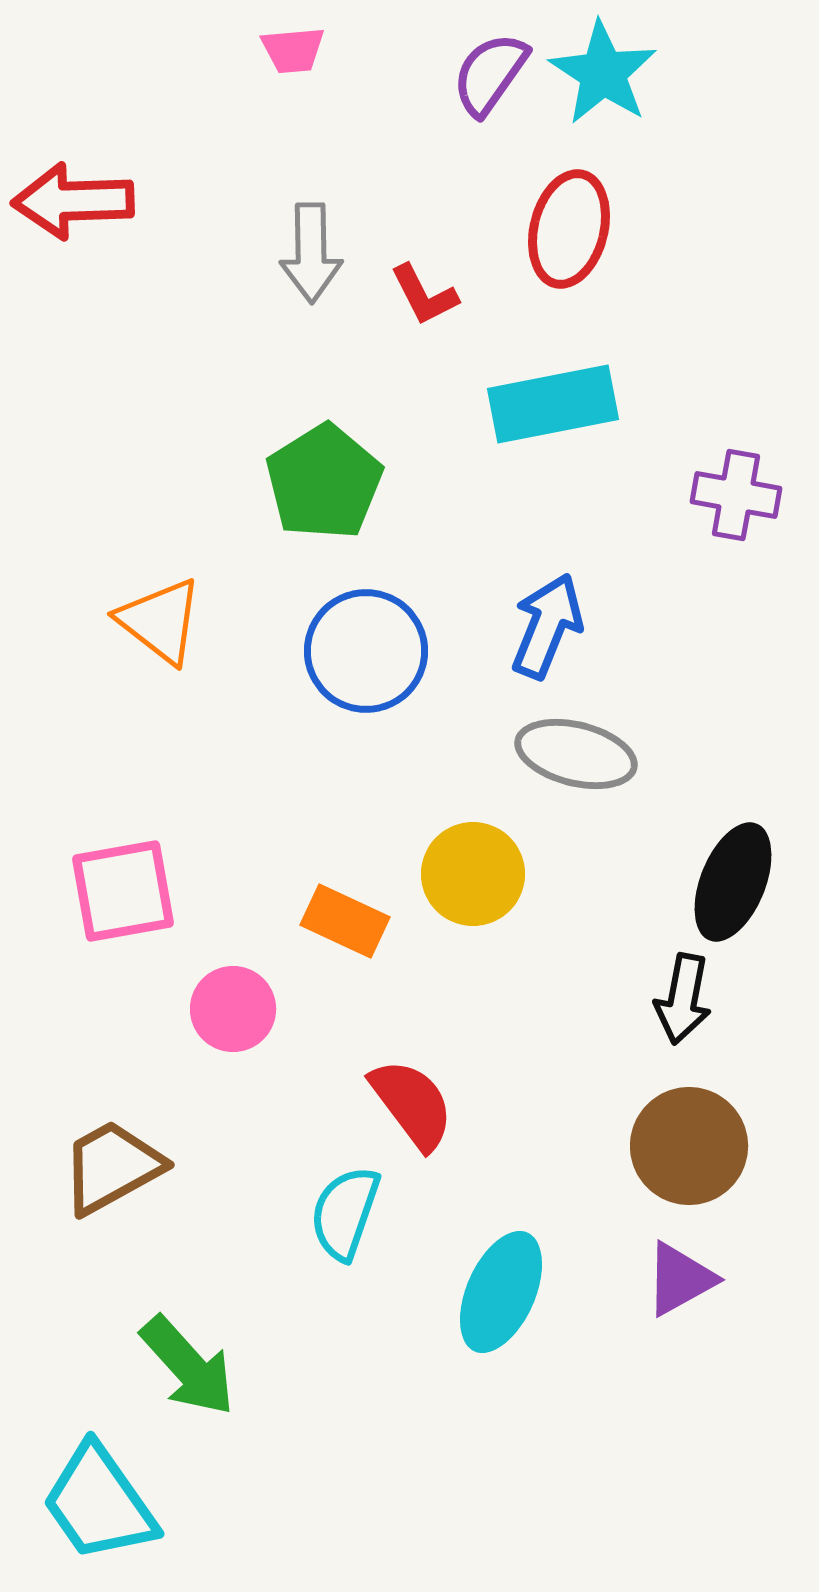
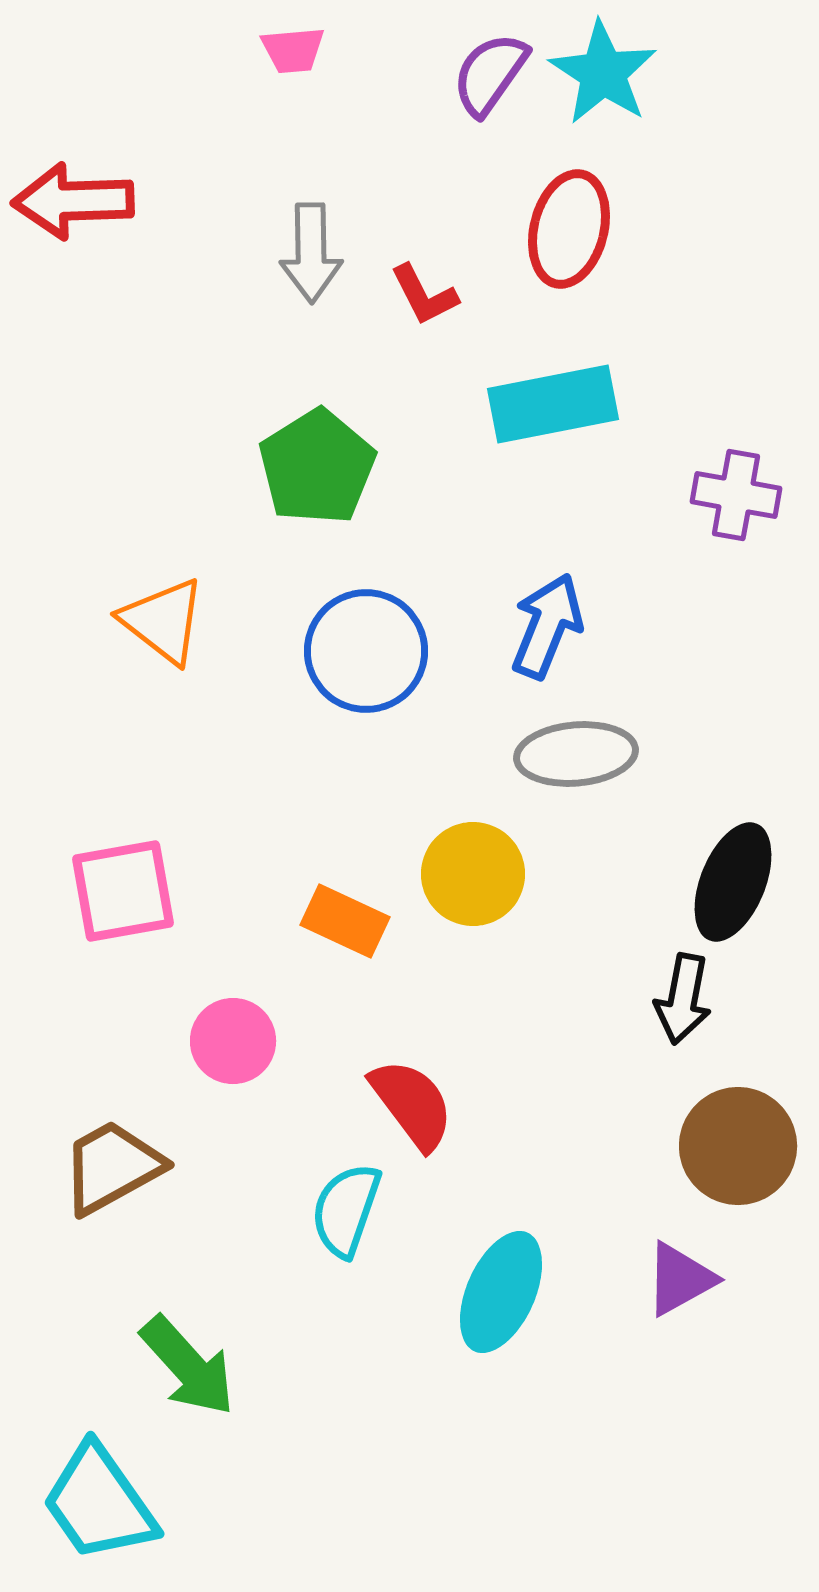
green pentagon: moved 7 px left, 15 px up
orange triangle: moved 3 px right
gray ellipse: rotated 19 degrees counterclockwise
pink circle: moved 32 px down
brown circle: moved 49 px right
cyan semicircle: moved 1 px right, 3 px up
